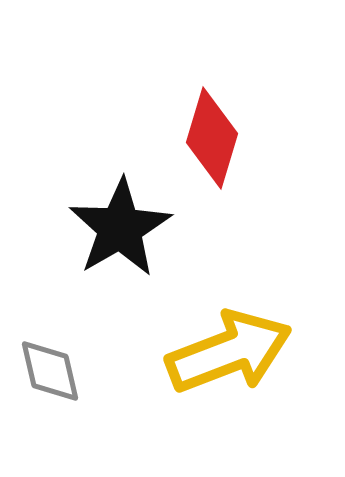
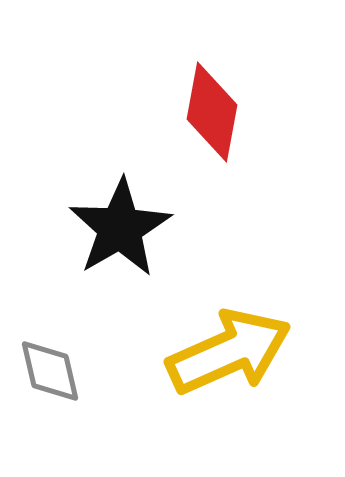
red diamond: moved 26 px up; rotated 6 degrees counterclockwise
yellow arrow: rotated 3 degrees counterclockwise
